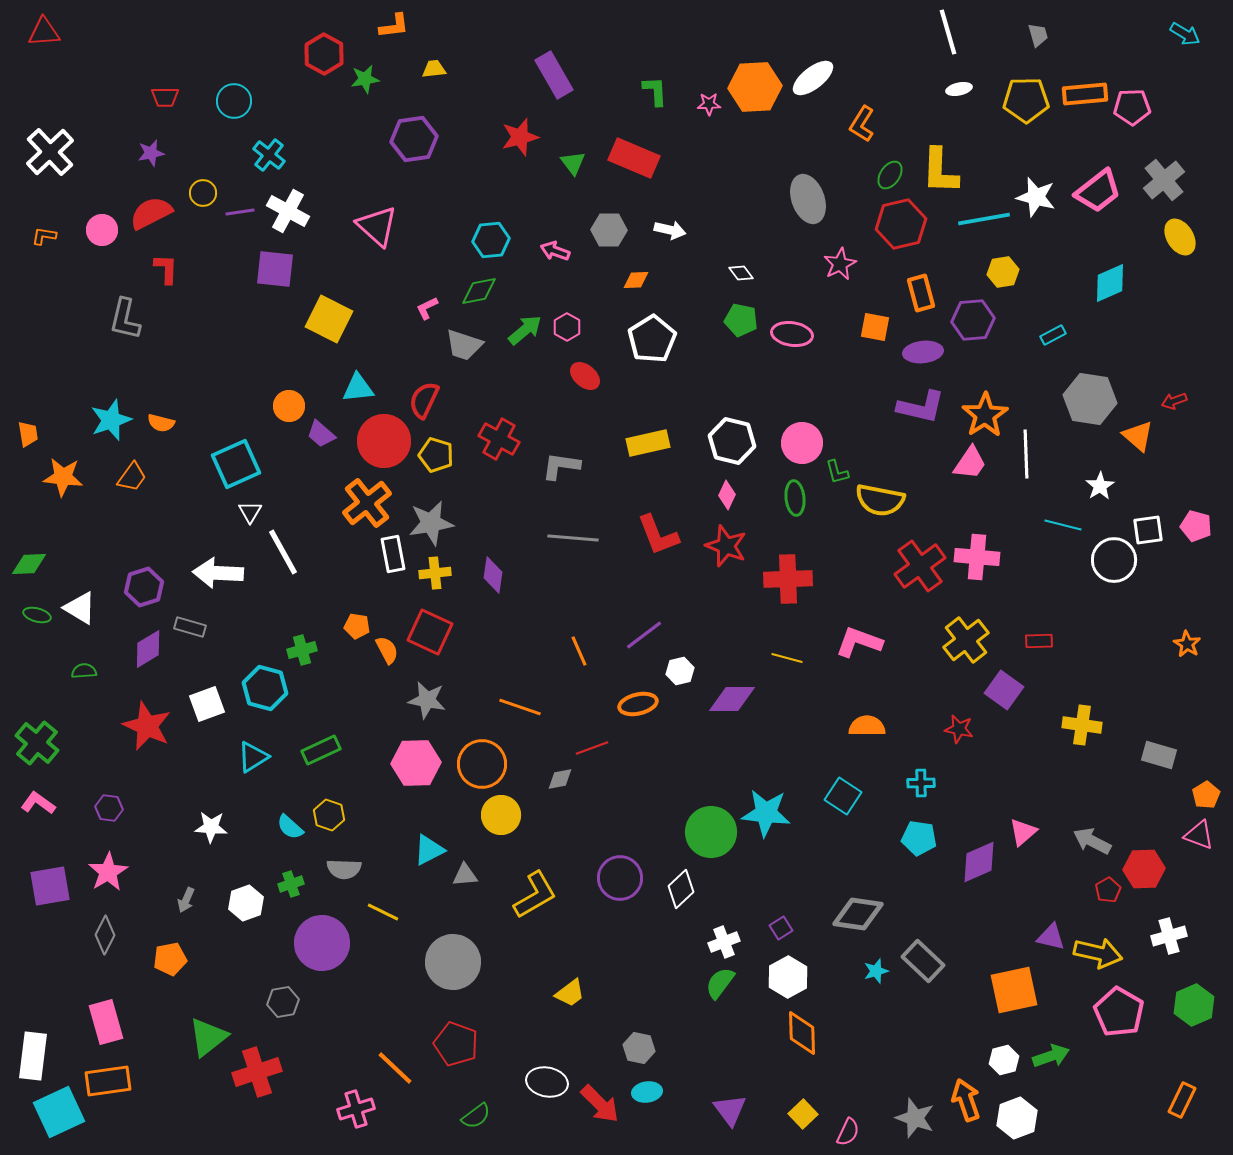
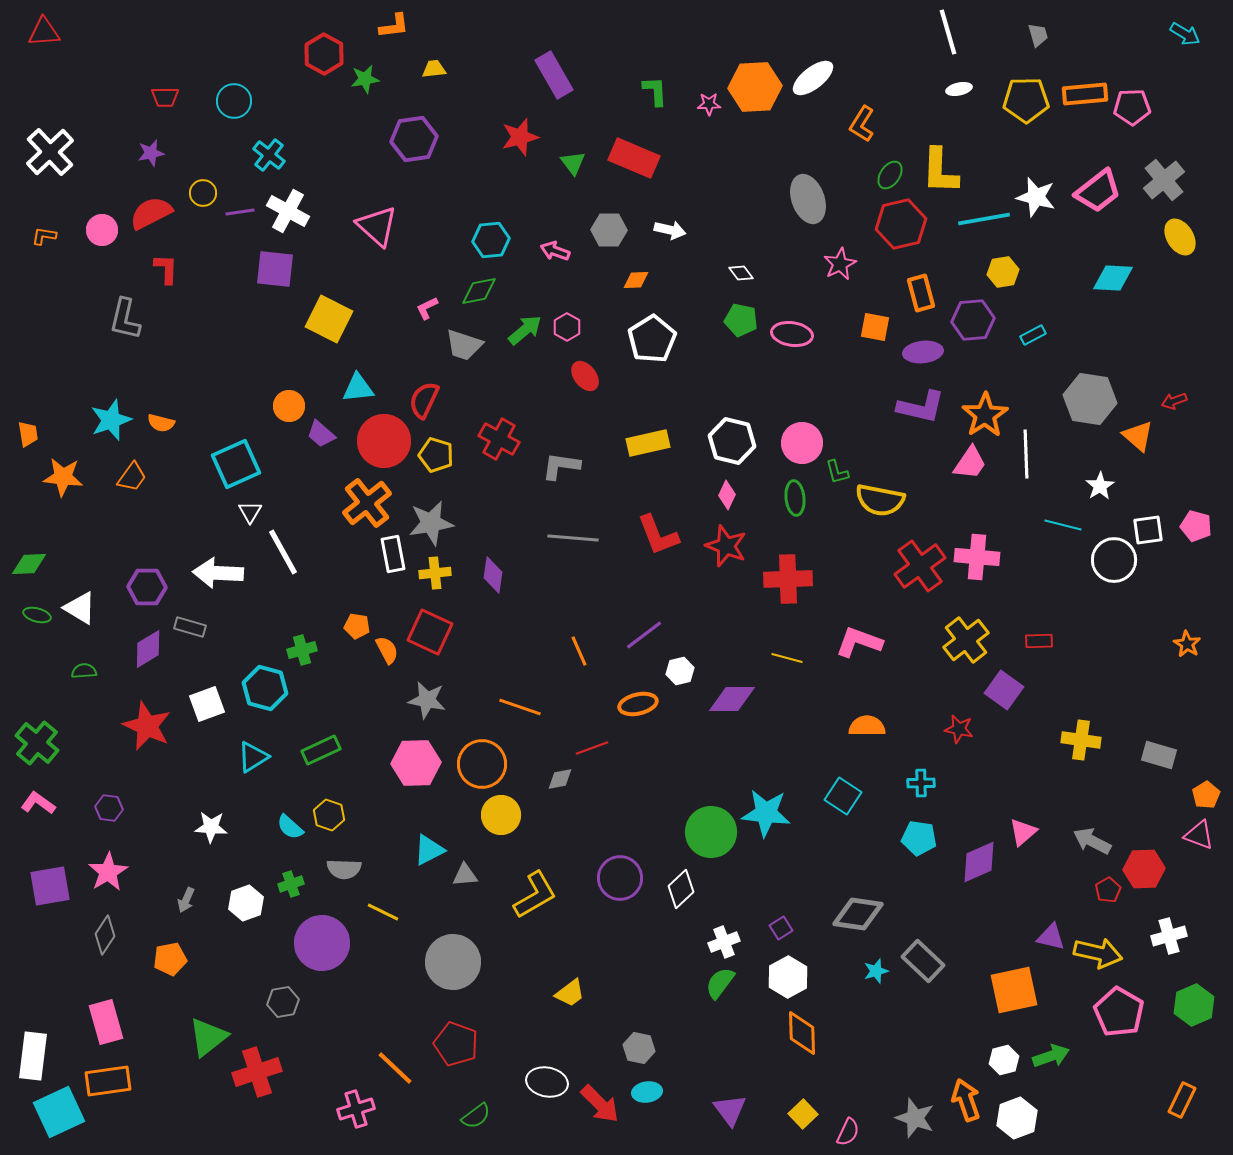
cyan diamond at (1110, 283): moved 3 px right, 5 px up; rotated 27 degrees clockwise
cyan rectangle at (1053, 335): moved 20 px left
red ellipse at (585, 376): rotated 12 degrees clockwise
purple hexagon at (144, 587): moved 3 px right; rotated 18 degrees clockwise
yellow cross at (1082, 725): moved 1 px left, 15 px down
gray diamond at (105, 935): rotated 6 degrees clockwise
